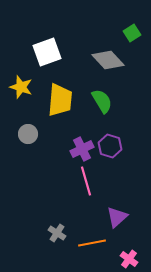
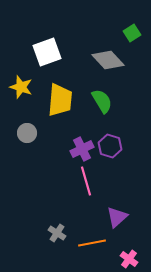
gray circle: moved 1 px left, 1 px up
